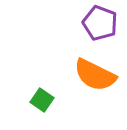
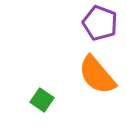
orange semicircle: moved 2 px right; rotated 24 degrees clockwise
